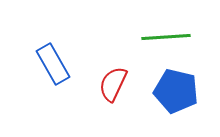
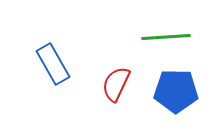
red semicircle: moved 3 px right
blue pentagon: rotated 12 degrees counterclockwise
